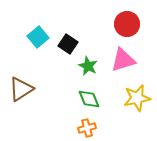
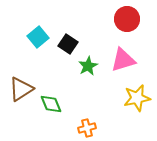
red circle: moved 5 px up
green star: rotated 18 degrees clockwise
green diamond: moved 38 px left, 5 px down
